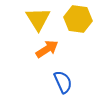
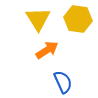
orange arrow: moved 1 px down
